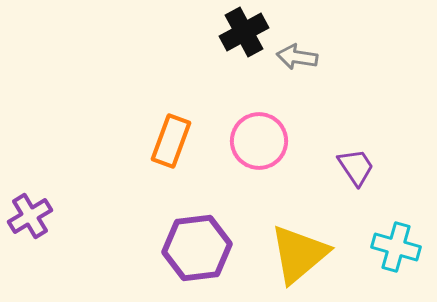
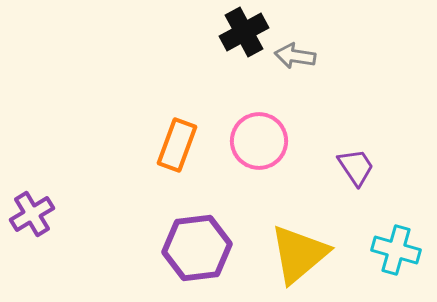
gray arrow: moved 2 px left, 1 px up
orange rectangle: moved 6 px right, 4 px down
purple cross: moved 2 px right, 2 px up
cyan cross: moved 3 px down
